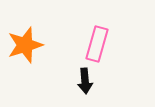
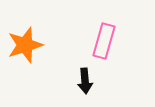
pink rectangle: moved 7 px right, 3 px up
